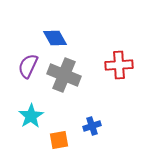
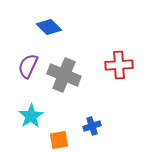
blue diamond: moved 6 px left, 11 px up; rotated 15 degrees counterclockwise
